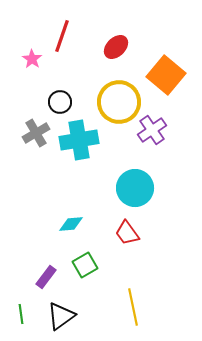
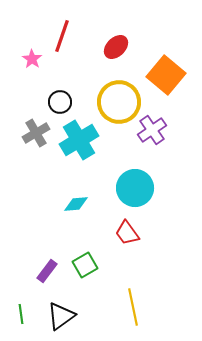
cyan cross: rotated 21 degrees counterclockwise
cyan diamond: moved 5 px right, 20 px up
purple rectangle: moved 1 px right, 6 px up
